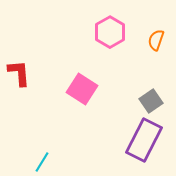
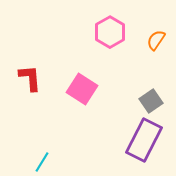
orange semicircle: rotated 15 degrees clockwise
red L-shape: moved 11 px right, 5 px down
